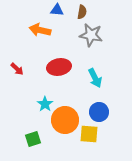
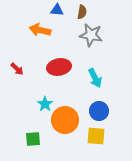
blue circle: moved 1 px up
yellow square: moved 7 px right, 2 px down
green square: rotated 14 degrees clockwise
